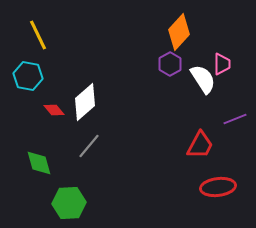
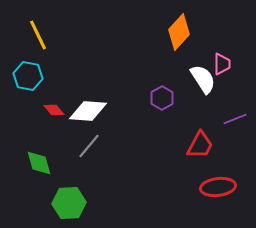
purple hexagon: moved 8 px left, 34 px down
white diamond: moved 3 px right, 9 px down; rotated 45 degrees clockwise
